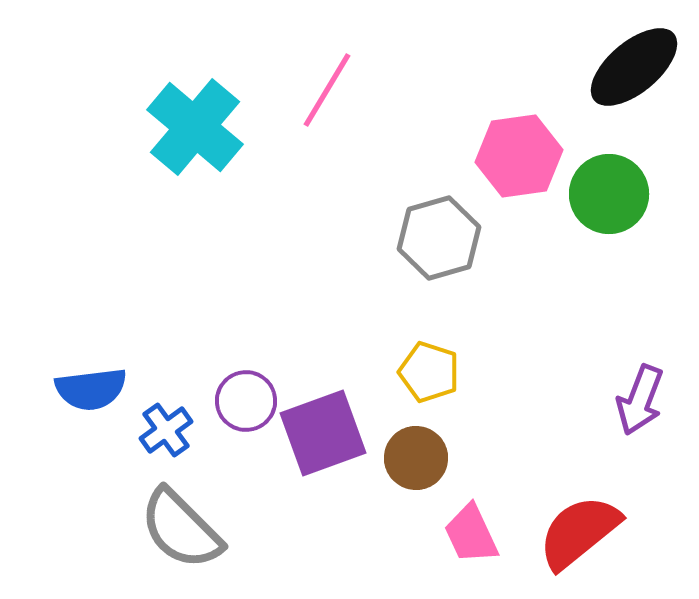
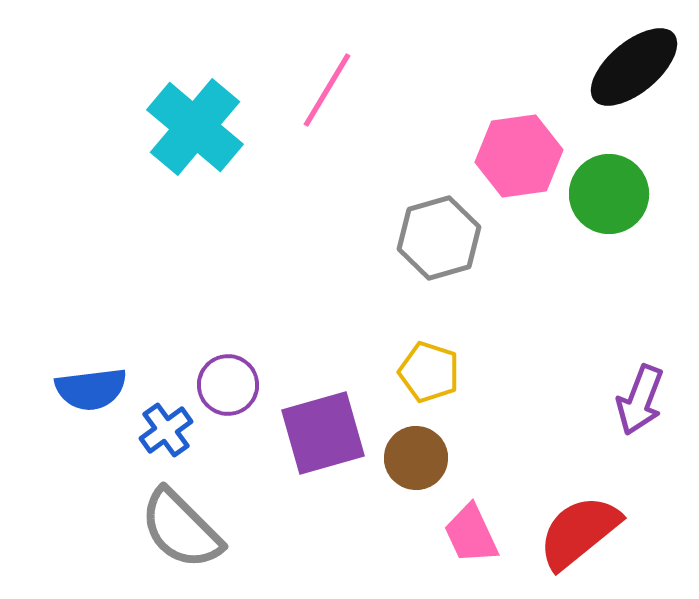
purple circle: moved 18 px left, 16 px up
purple square: rotated 4 degrees clockwise
